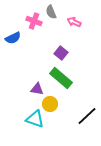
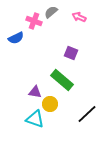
gray semicircle: rotated 72 degrees clockwise
pink arrow: moved 5 px right, 5 px up
blue semicircle: moved 3 px right
purple square: moved 10 px right; rotated 16 degrees counterclockwise
green rectangle: moved 1 px right, 2 px down
purple triangle: moved 2 px left, 3 px down
black line: moved 2 px up
